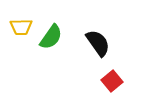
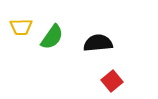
green semicircle: moved 1 px right
black semicircle: rotated 60 degrees counterclockwise
